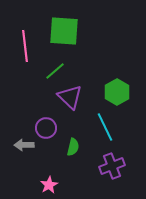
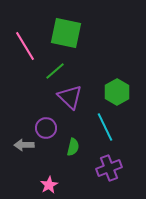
green square: moved 2 px right, 2 px down; rotated 8 degrees clockwise
pink line: rotated 24 degrees counterclockwise
purple cross: moved 3 px left, 2 px down
